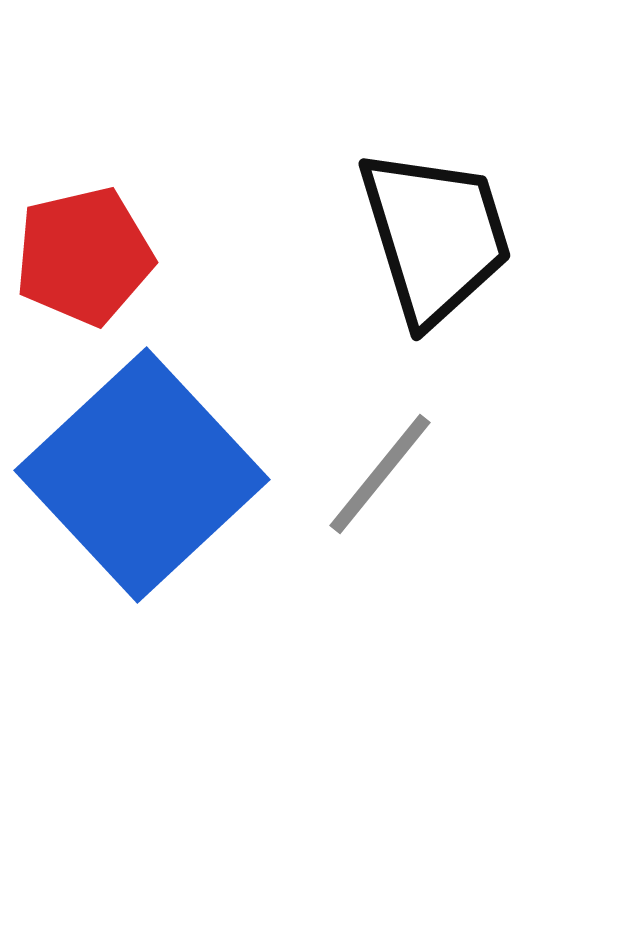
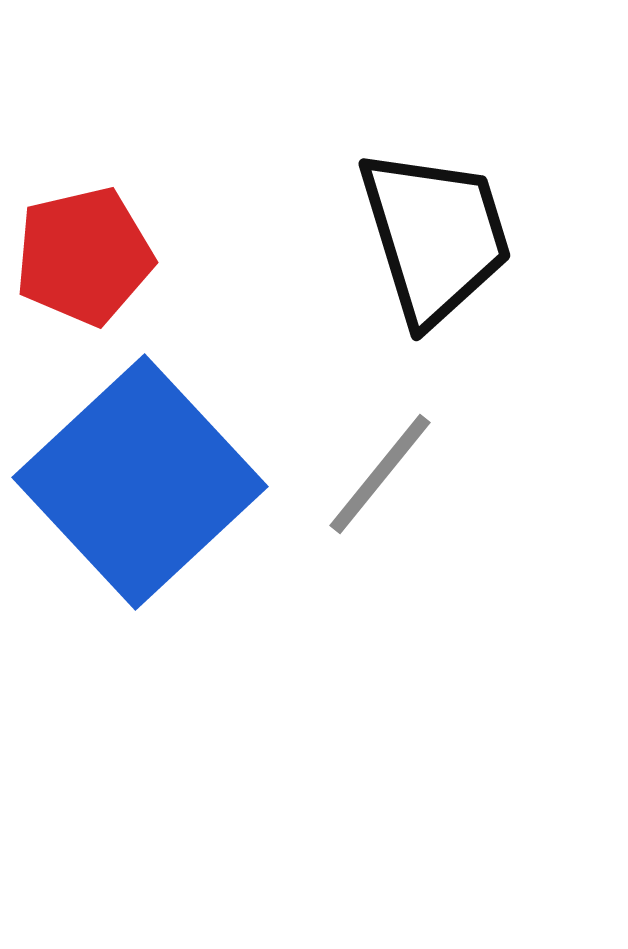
blue square: moved 2 px left, 7 px down
